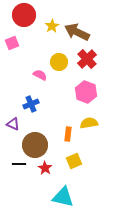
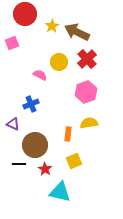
red circle: moved 1 px right, 1 px up
pink hexagon: rotated 20 degrees clockwise
red star: moved 1 px down
cyan triangle: moved 3 px left, 5 px up
